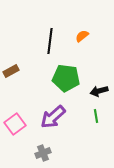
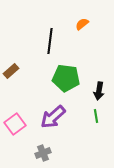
orange semicircle: moved 12 px up
brown rectangle: rotated 14 degrees counterclockwise
black arrow: rotated 66 degrees counterclockwise
